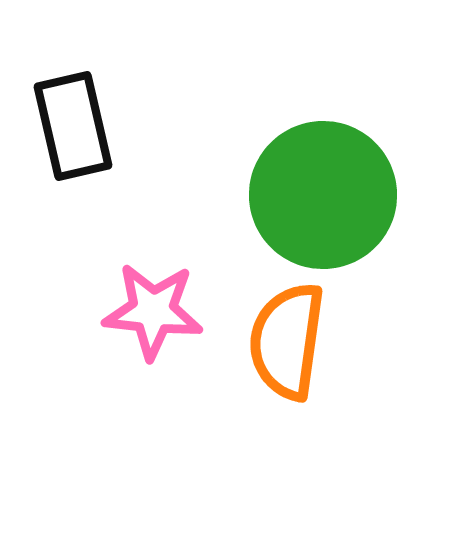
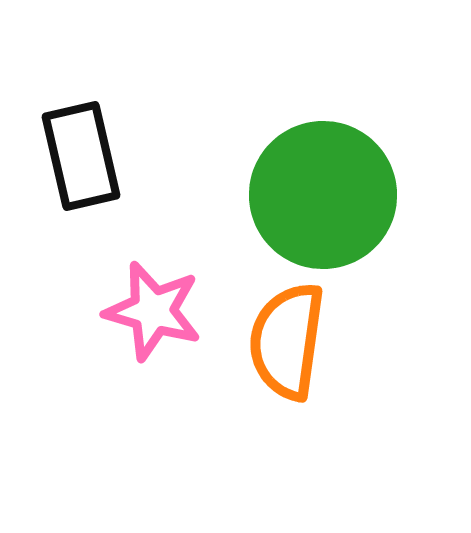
black rectangle: moved 8 px right, 30 px down
pink star: rotated 10 degrees clockwise
